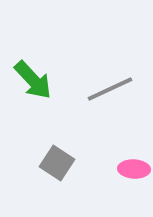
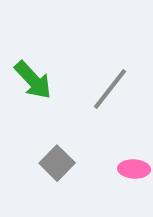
gray line: rotated 27 degrees counterclockwise
gray square: rotated 12 degrees clockwise
